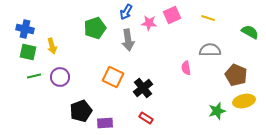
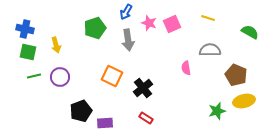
pink square: moved 9 px down
pink star: rotated 14 degrees clockwise
yellow arrow: moved 4 px right, 1 px up
orange square: moved 1 px left, 1 px up
